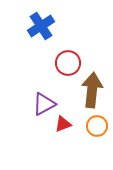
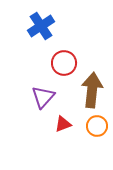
red circle: moved 4 px left
purple triangle: moved 1 px left, 7 px up; rotated 20 degrees counterclockwise
